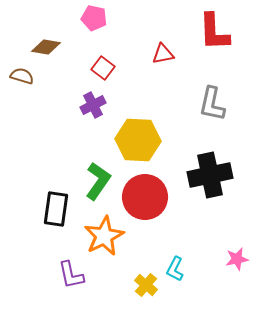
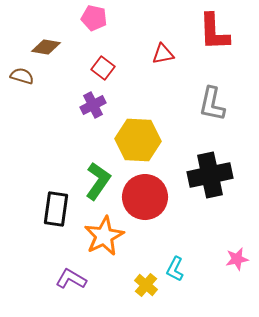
purple L-shape: moved 4 px down; rotated 132 degrees clockwise
